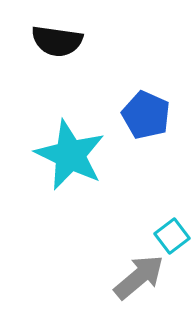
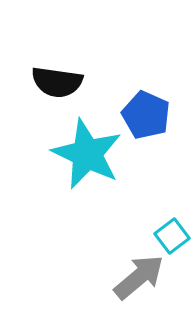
black semicircle: moved 41 px down
cyan star: moved 17 px right, 1 px up
